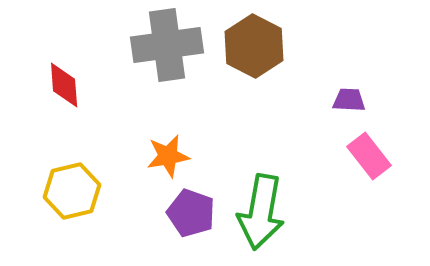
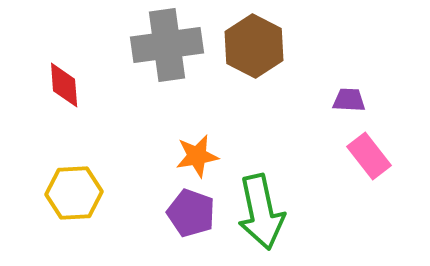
orange star: moved 29 px right
yellow hexagon: moved 2 px right, 2 px down; rotated 10 degrees clockwise
green arrow: rotated 22 degrees counterclockwise
